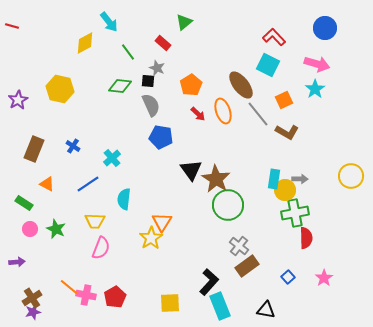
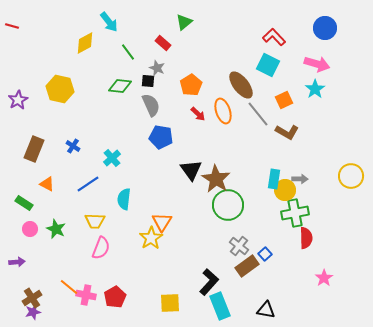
blue square at (288, 277): moved 23 px left, 23 px up
